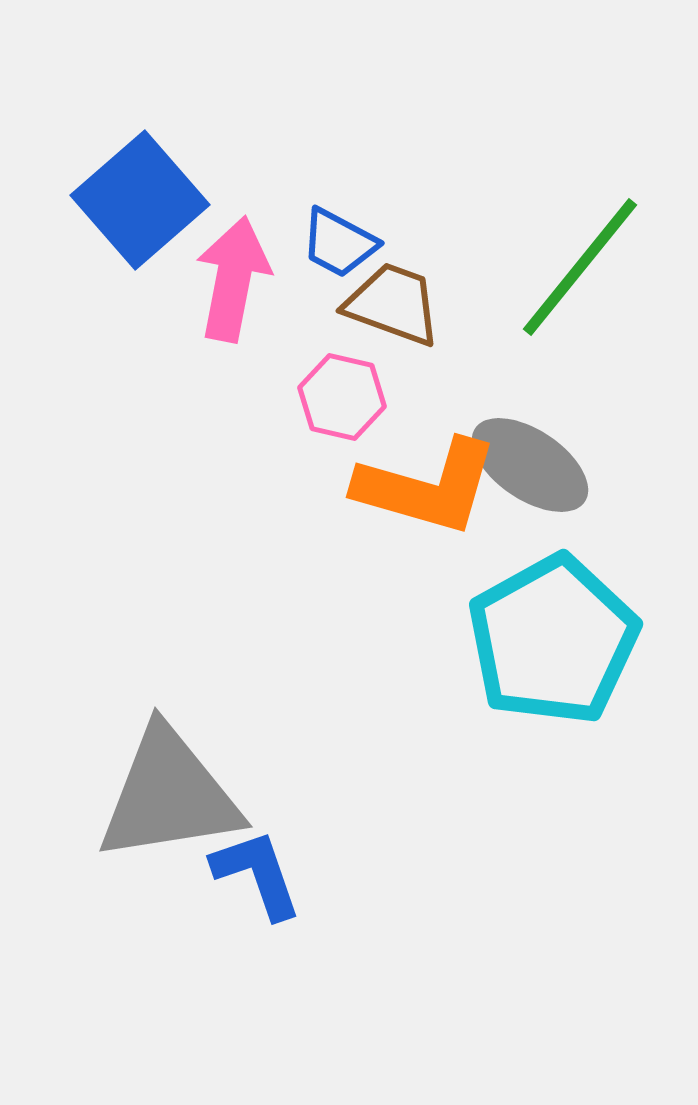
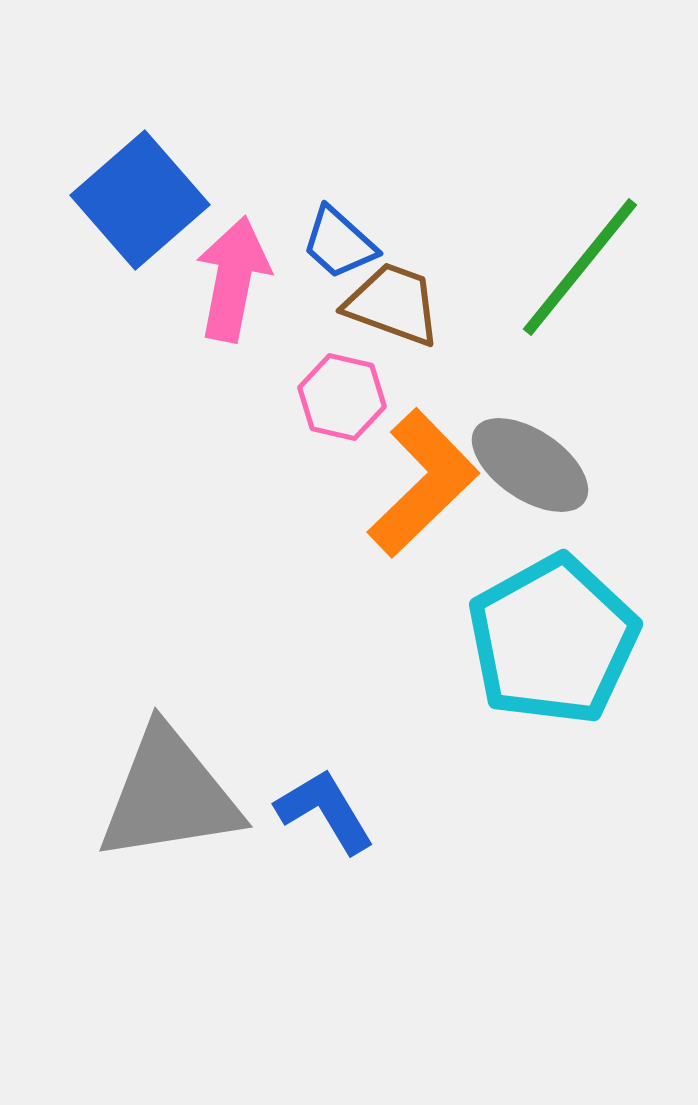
blue trapezoid: rotated 14 degrees clockwise
orange L-shape: moved 4 px left, 4 px up; rotated 60 degrees counterclockwise
blue L-shape: moved 68 px right, 63 px up; rotated 12 degrees counterclockwise
